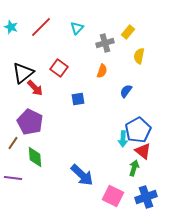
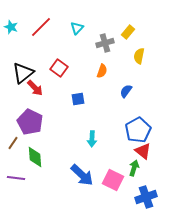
cyan arrow: moved 31 px left
purple line: moved 3 px right
pink square: moved 16 px up
